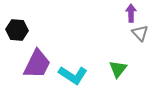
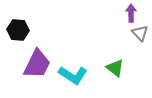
black hexagon: moved 1 px right
green triangle: moved 3 px left, 1 px up; rotated 30 degrees counterclockwise
